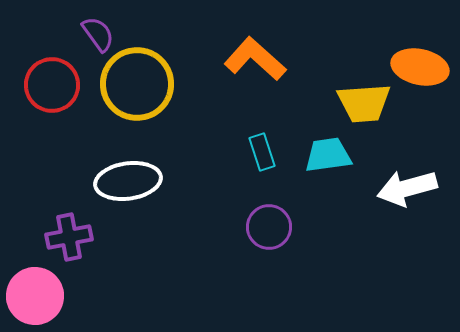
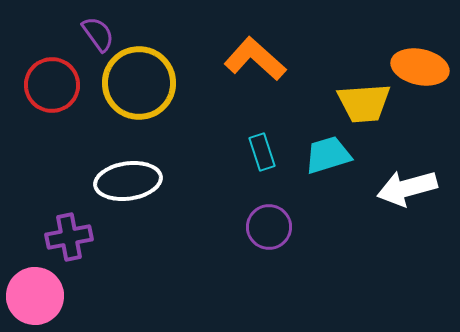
yellow circle: moved 2 px right, 1 px up
cyan trapezoid: rotated 9 degrees counterclockwise
